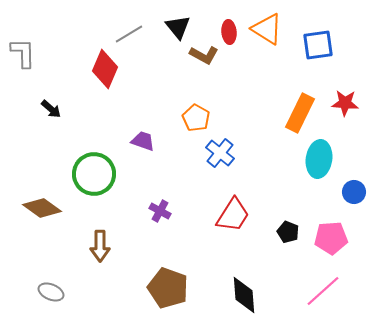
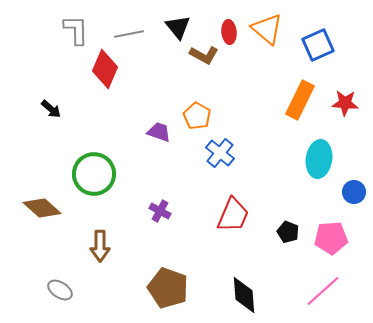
orange triangle: rotated 8 degrees clockwise
gray line: rotated 20 degrees clockwise
blue square: rotated 16 degrees counterclockwise
gray L-shape: moved 53 px right, 23 px up
orange rectangle: moved 13 px up
orange pentagon: moved 1 px right, 2 px up
purple trapezoid: moved 16 px right, 9 px up
brown diamond: rotated 6 degrees clockwise
red trapezoid: rotated 9 degrees counterclockwise
gray ellipse: moved 9 px right, 2 px up; rotated 10 degrees clockwise
